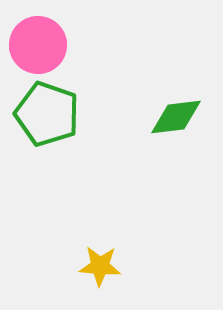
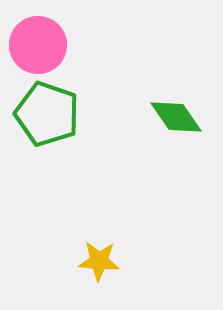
green diamond: rotated 62 degrees clockwise
yellow star: moved 1 px left, 5 px up
